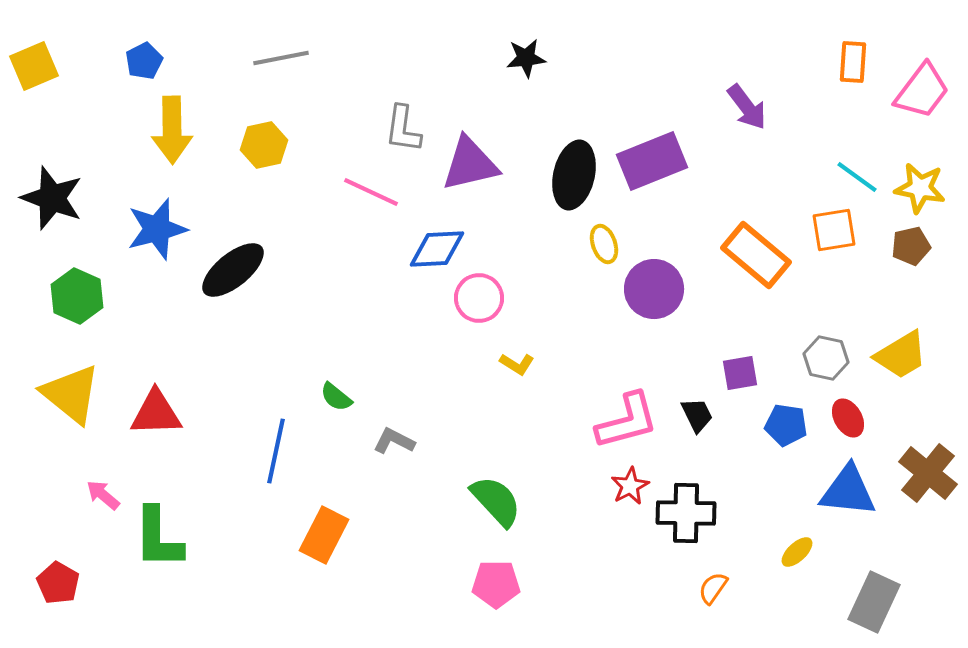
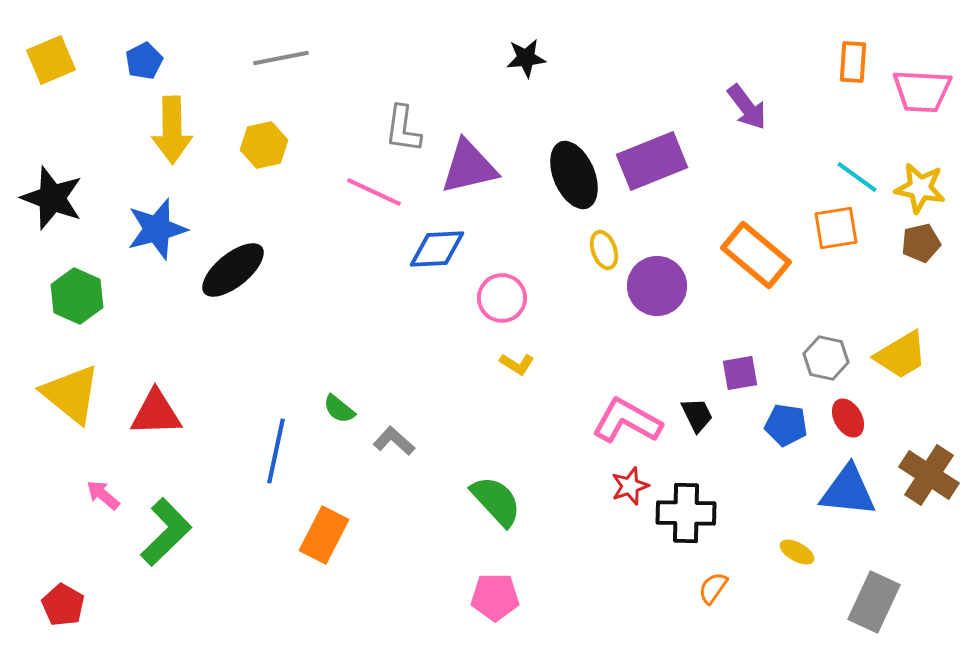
yellow square at (34, 66): moved 17 px right, 6 px up
pink trapezoid at (922, 91): rotated 56 degrees clockwise
purple triangle at (470, 164): moved 1 px left, 3 px down
black ellipse at (574, 175): rotated 36 degrees counterclockwise
pink line at (371, 192): moved 3 px right
orange square at (834, 230): moved 2 px right, 2 px up
yellow ellipse at (604, 244): moved 6 px down
brown pentagon at (911, 246): moved 10 px right, 3 px up
purple circle at (654, 289): moved 3 px right, 3 px up
pink circle at (479, 298): moved 23 px right
green semicircle at (336, 397): moved 3 px right, 12 px down
pink L-shape at (627, 421): rotated 136 degrees counterclockwise
gray L-shape at (394, 441): rotated 15 degrees clockwise
brown cross at (928, 473): moved 1 px right, 2 px down; rotated 6 degrees counterclockwise
red star at (630, 486): rotated 9 degrees clockwise
green L-shape at (158, 538): moved 8 px right, 6 px up; rotated 134 degrees counterclockwise
yellow ellipse at (797, 552): rotated 72 degrees clockwise
red pentagon at (58, 583): moved 5 px right, 22 px down
pink pentagon at (496, 584): moved 1 px left, 13 px down
